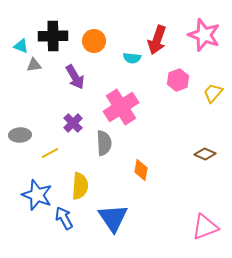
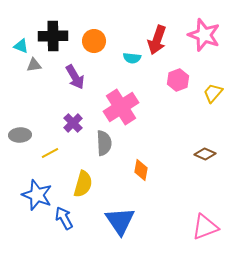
yellow semicircle: moved 3 px right, 2 px up; rotated 12 degrees clockwise
blue triangle: moved 7 px right, 3 px down
